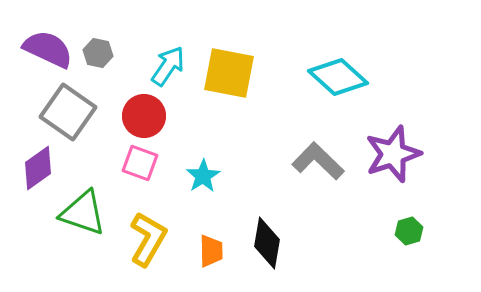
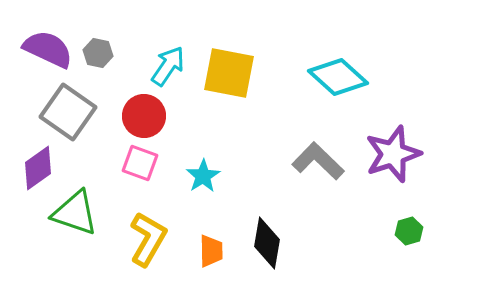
green triangle: moved 8 px left
